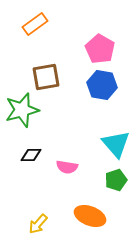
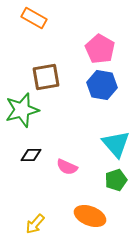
orange rectangle: moved 1 px left, 6 px up; rotated 65 degrees clockwise
pink semicircle: rotated 15 degrees clockwise
yellow arrow: moved 3 px left
